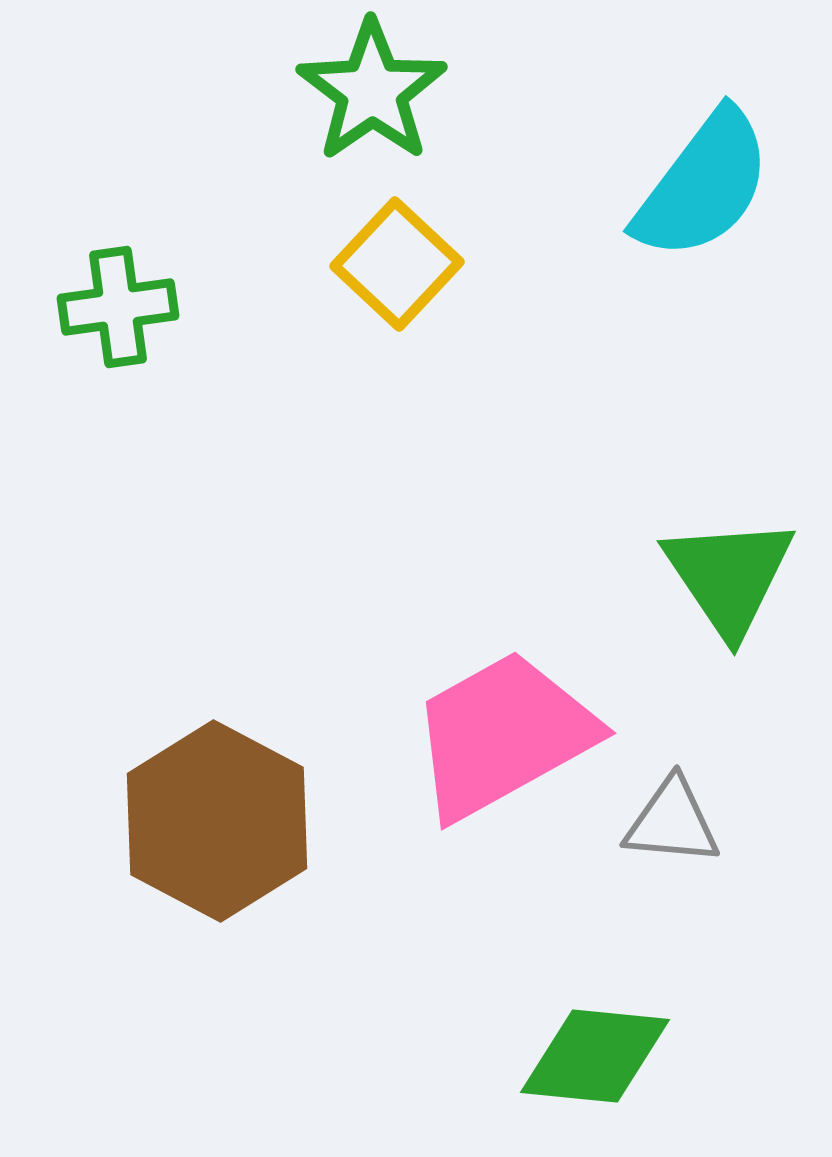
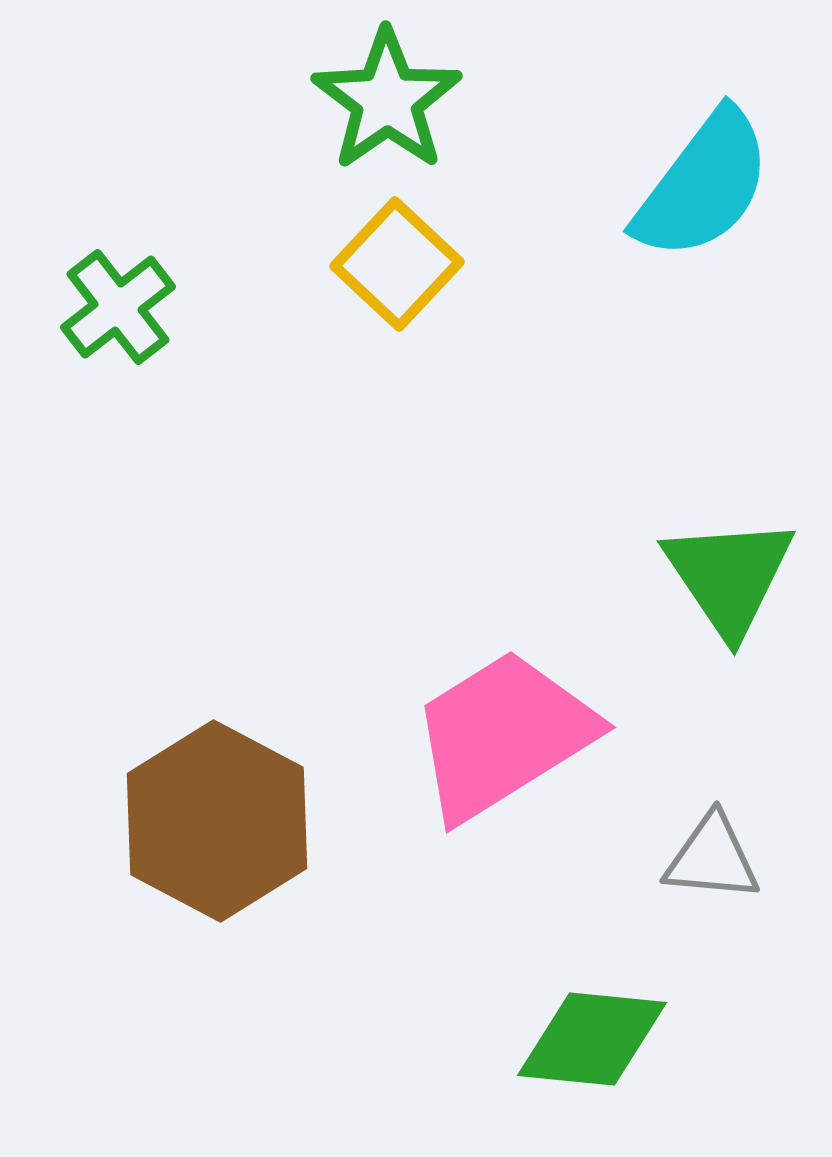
green star: moved 15 px right, 9 px down
green cross: rotated 30 degrees counterclockwise
pink trapezoid: rotated 3 degrees counterclockwise
gray triangle: moved 40 px right, 36 px down
green diamond: moved 3 px left, 17 px up
